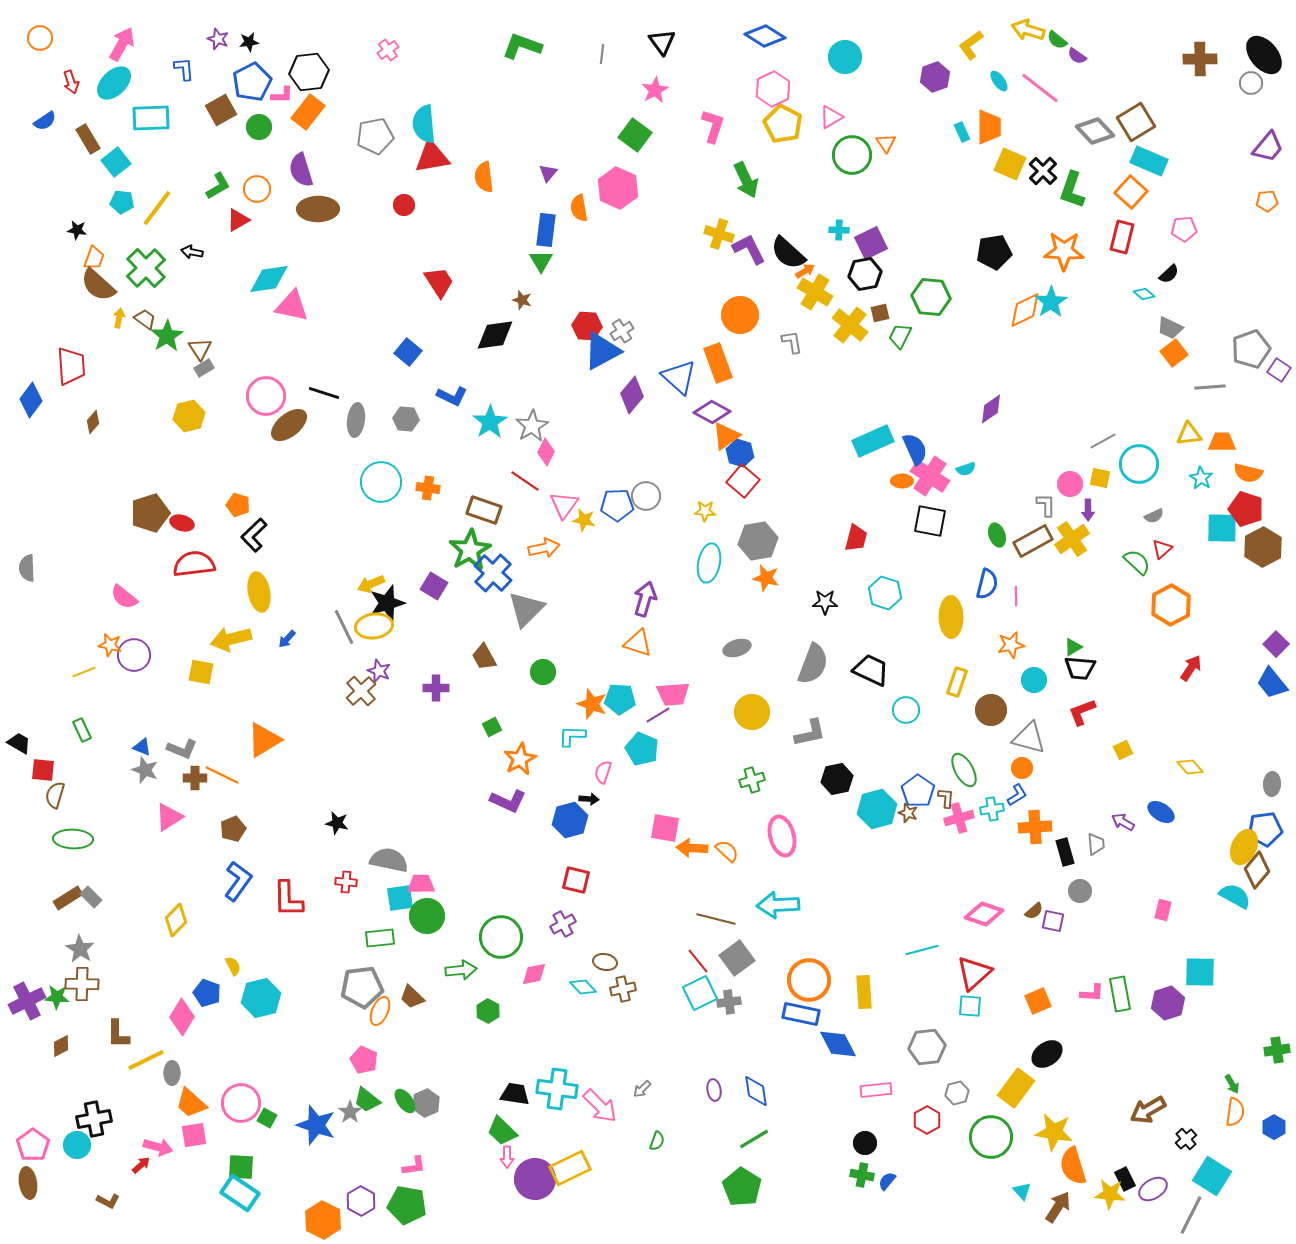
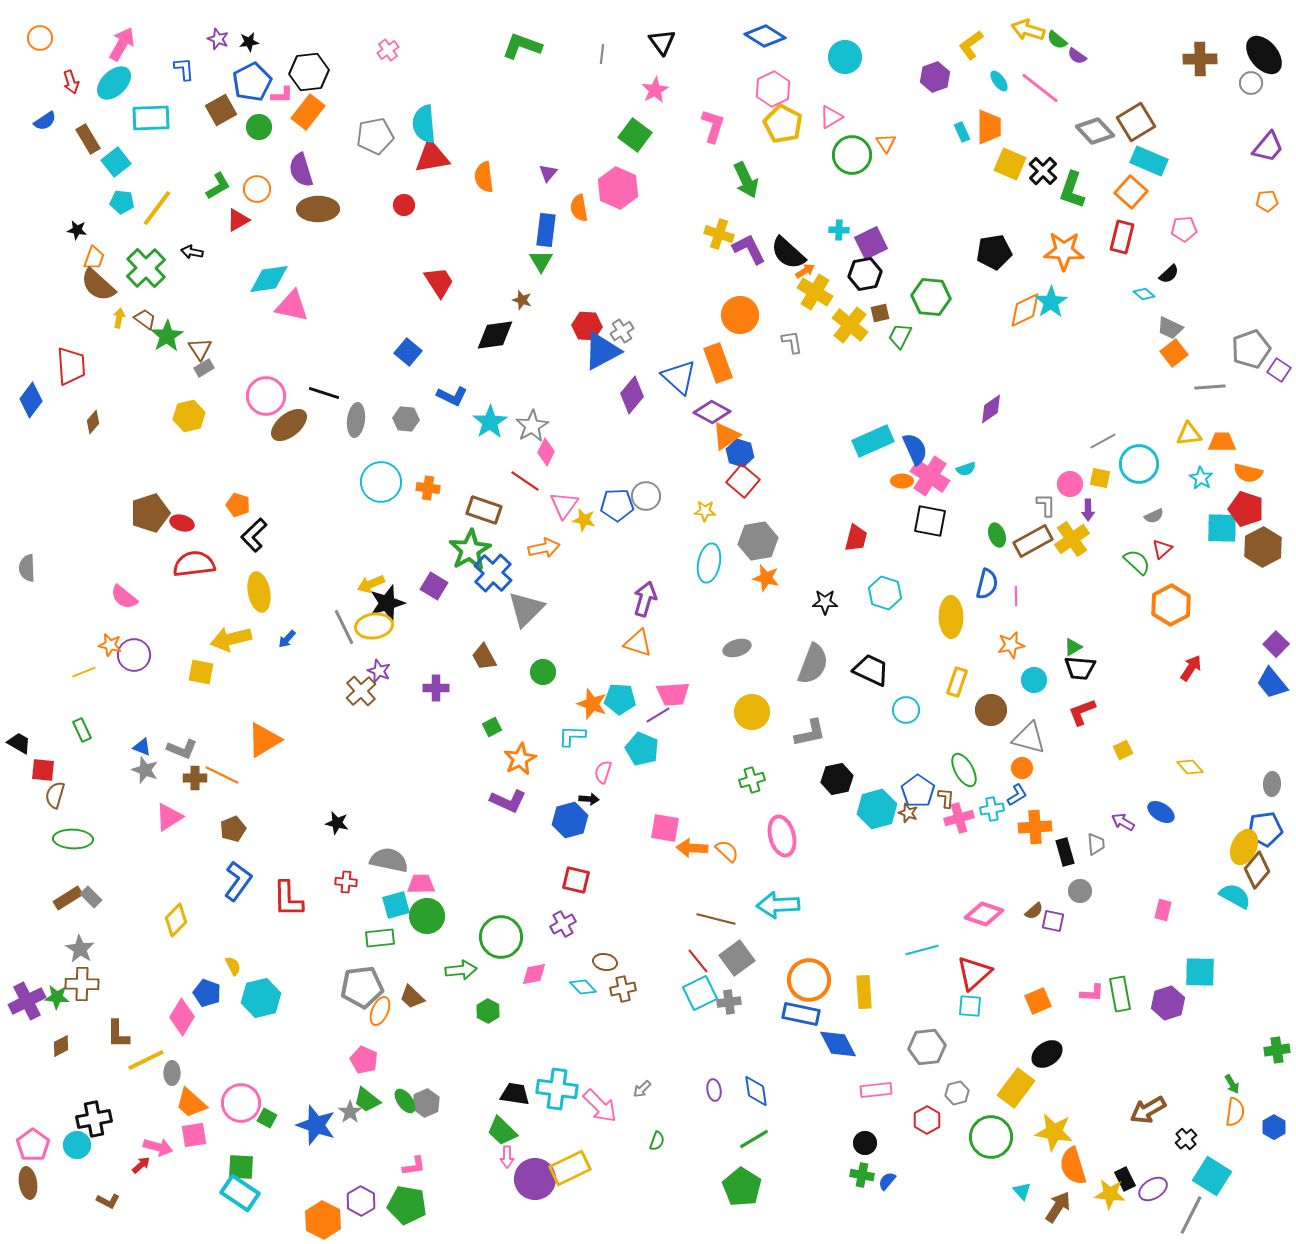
cyan square at (400, 898): moved 4 px left, 7 px down; rotated 8 degrees counterclockwise
